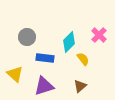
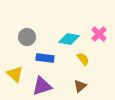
pink cross: moved 1 px up
cyan diamond: moved 3 px up; rotated 55 degrees clockwise
purple triangle: moved 2 px left
